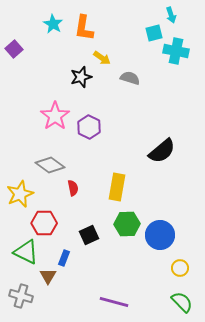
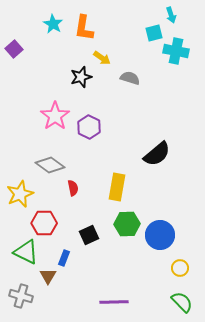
black semicircle: moved 5 px left, 3 px down
purple line: rotated 16 degrees counterclockwise
